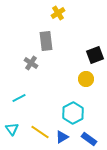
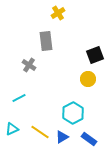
gray cross: moved 2 px left, 2 px down
yellow circle: moved 2 px right
cyan triangle: rotated 40 degrees clockwise
